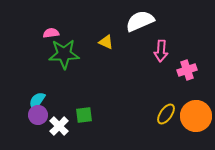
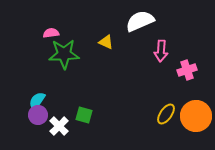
green square: rotated 24 degrees clockwise
